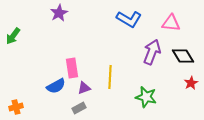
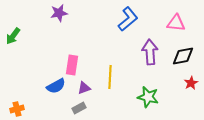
purple star: rotated 18 degrees clockwise
blue L-shape: moved 1 px left; rotated 70 degrees counterclockwise
pink triangle: moved 5 px right
purple arrow: moved 2 px left; rotated 25 degrees counterclockwise
black diamond: rotated 70 degrees counterclockwise
pink rectangle: moved 3 px up; rotated 18 degrees clockwise
green star: moved 2 px right
orange cross: moved 1 px right, 2 px down
